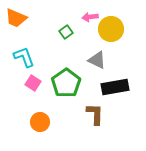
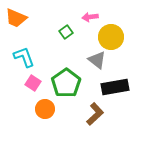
yellow circle: moved 8 px down
gray triangle: rotated 12 degrees clockwise
brown L-shape: rotated 45 degrees clockwise
orange circle: moved 5 px right, 13 px up
